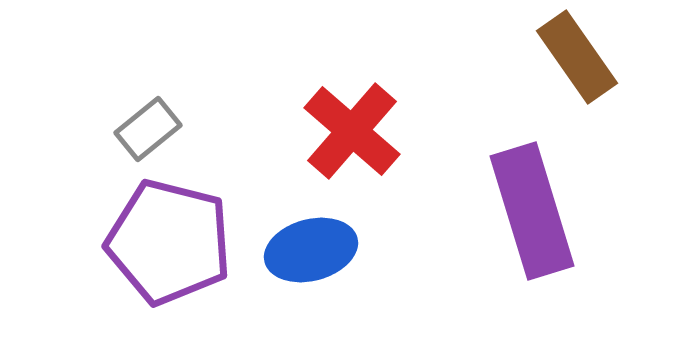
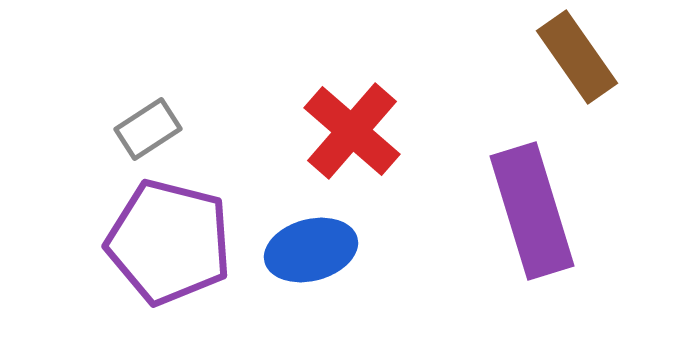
gray rectangle: rotated 6 degrees clockwise
